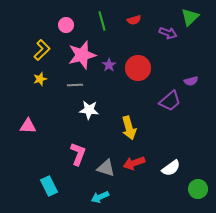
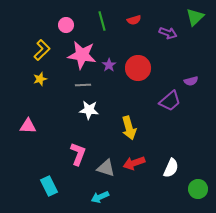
green triangle: moved 5 px right
pink star: rotated 24 degrees clockwise
gray line: moved 8 px right
white semicircle: rotated 30 degrees counterclockwise
